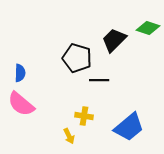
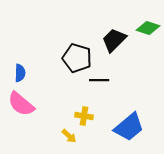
yellow arrow: rotated 21 degrees counterclockwise
